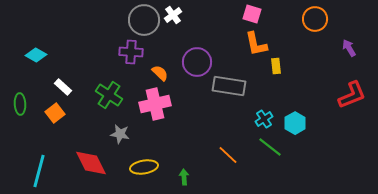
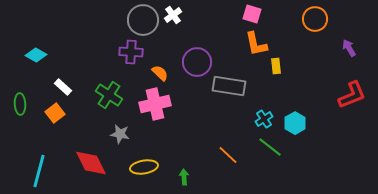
gray circle: moved 1 px left
